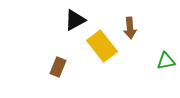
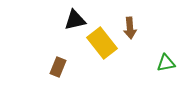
black triangle: rotated 15 degrees clockwise
yellow rectangle: moved 3 px up
green triangle: moved 2 px down
